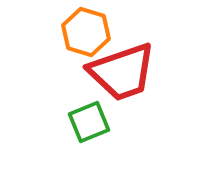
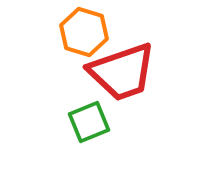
orange hexagon: moved 2 px left
